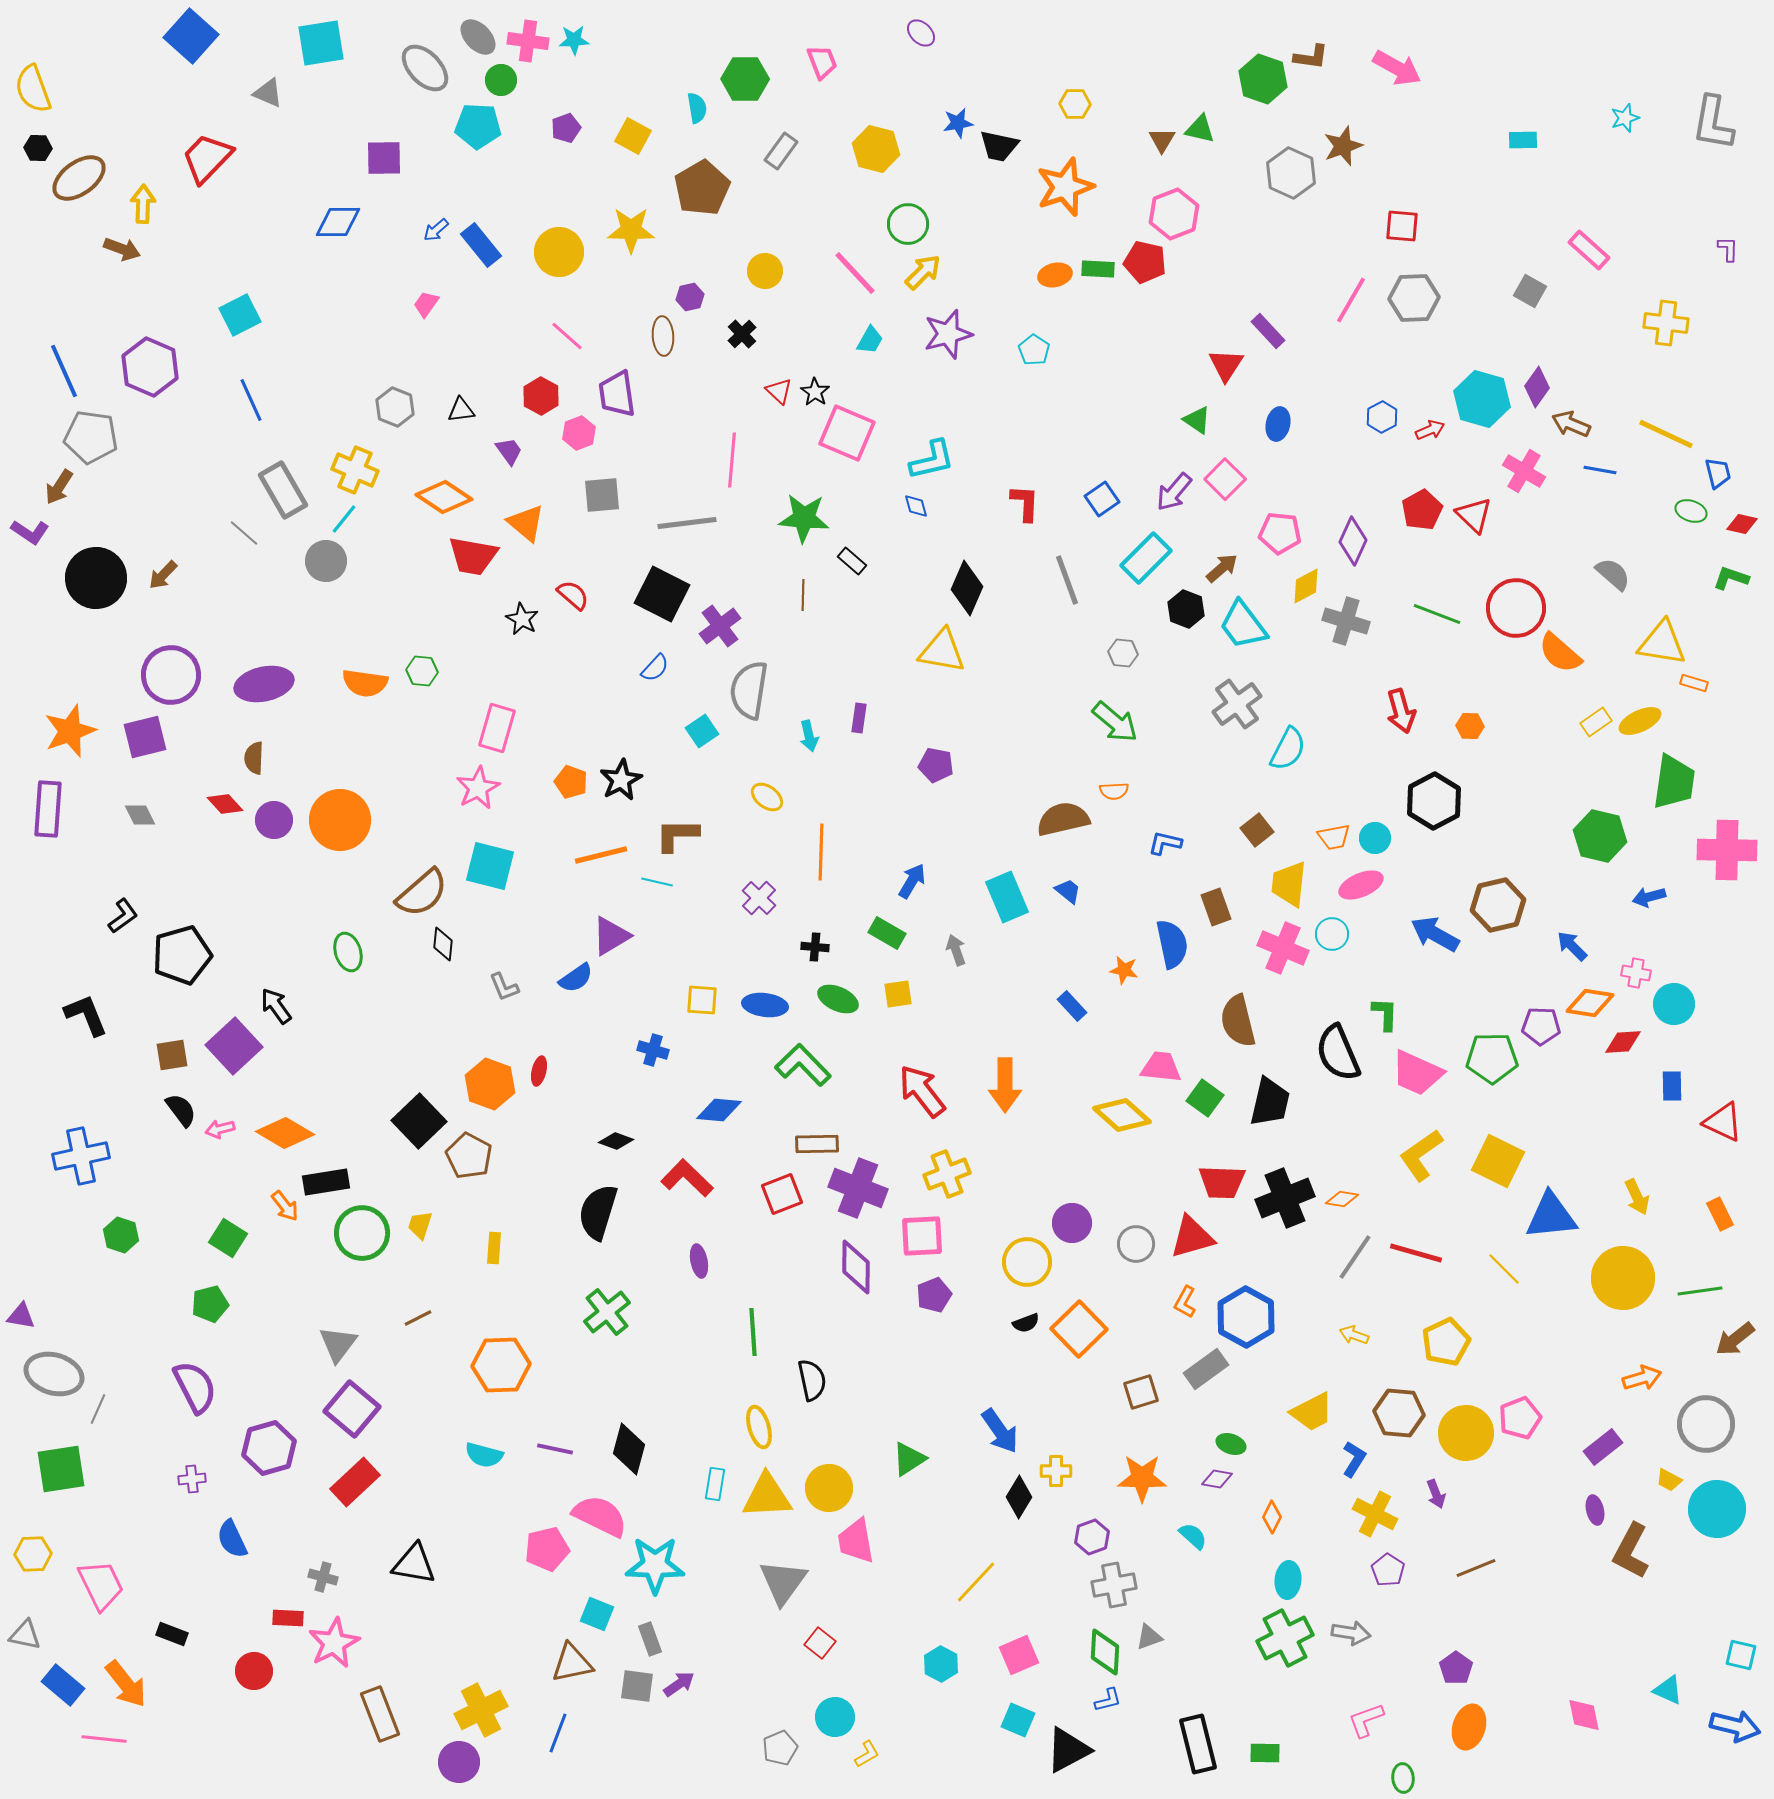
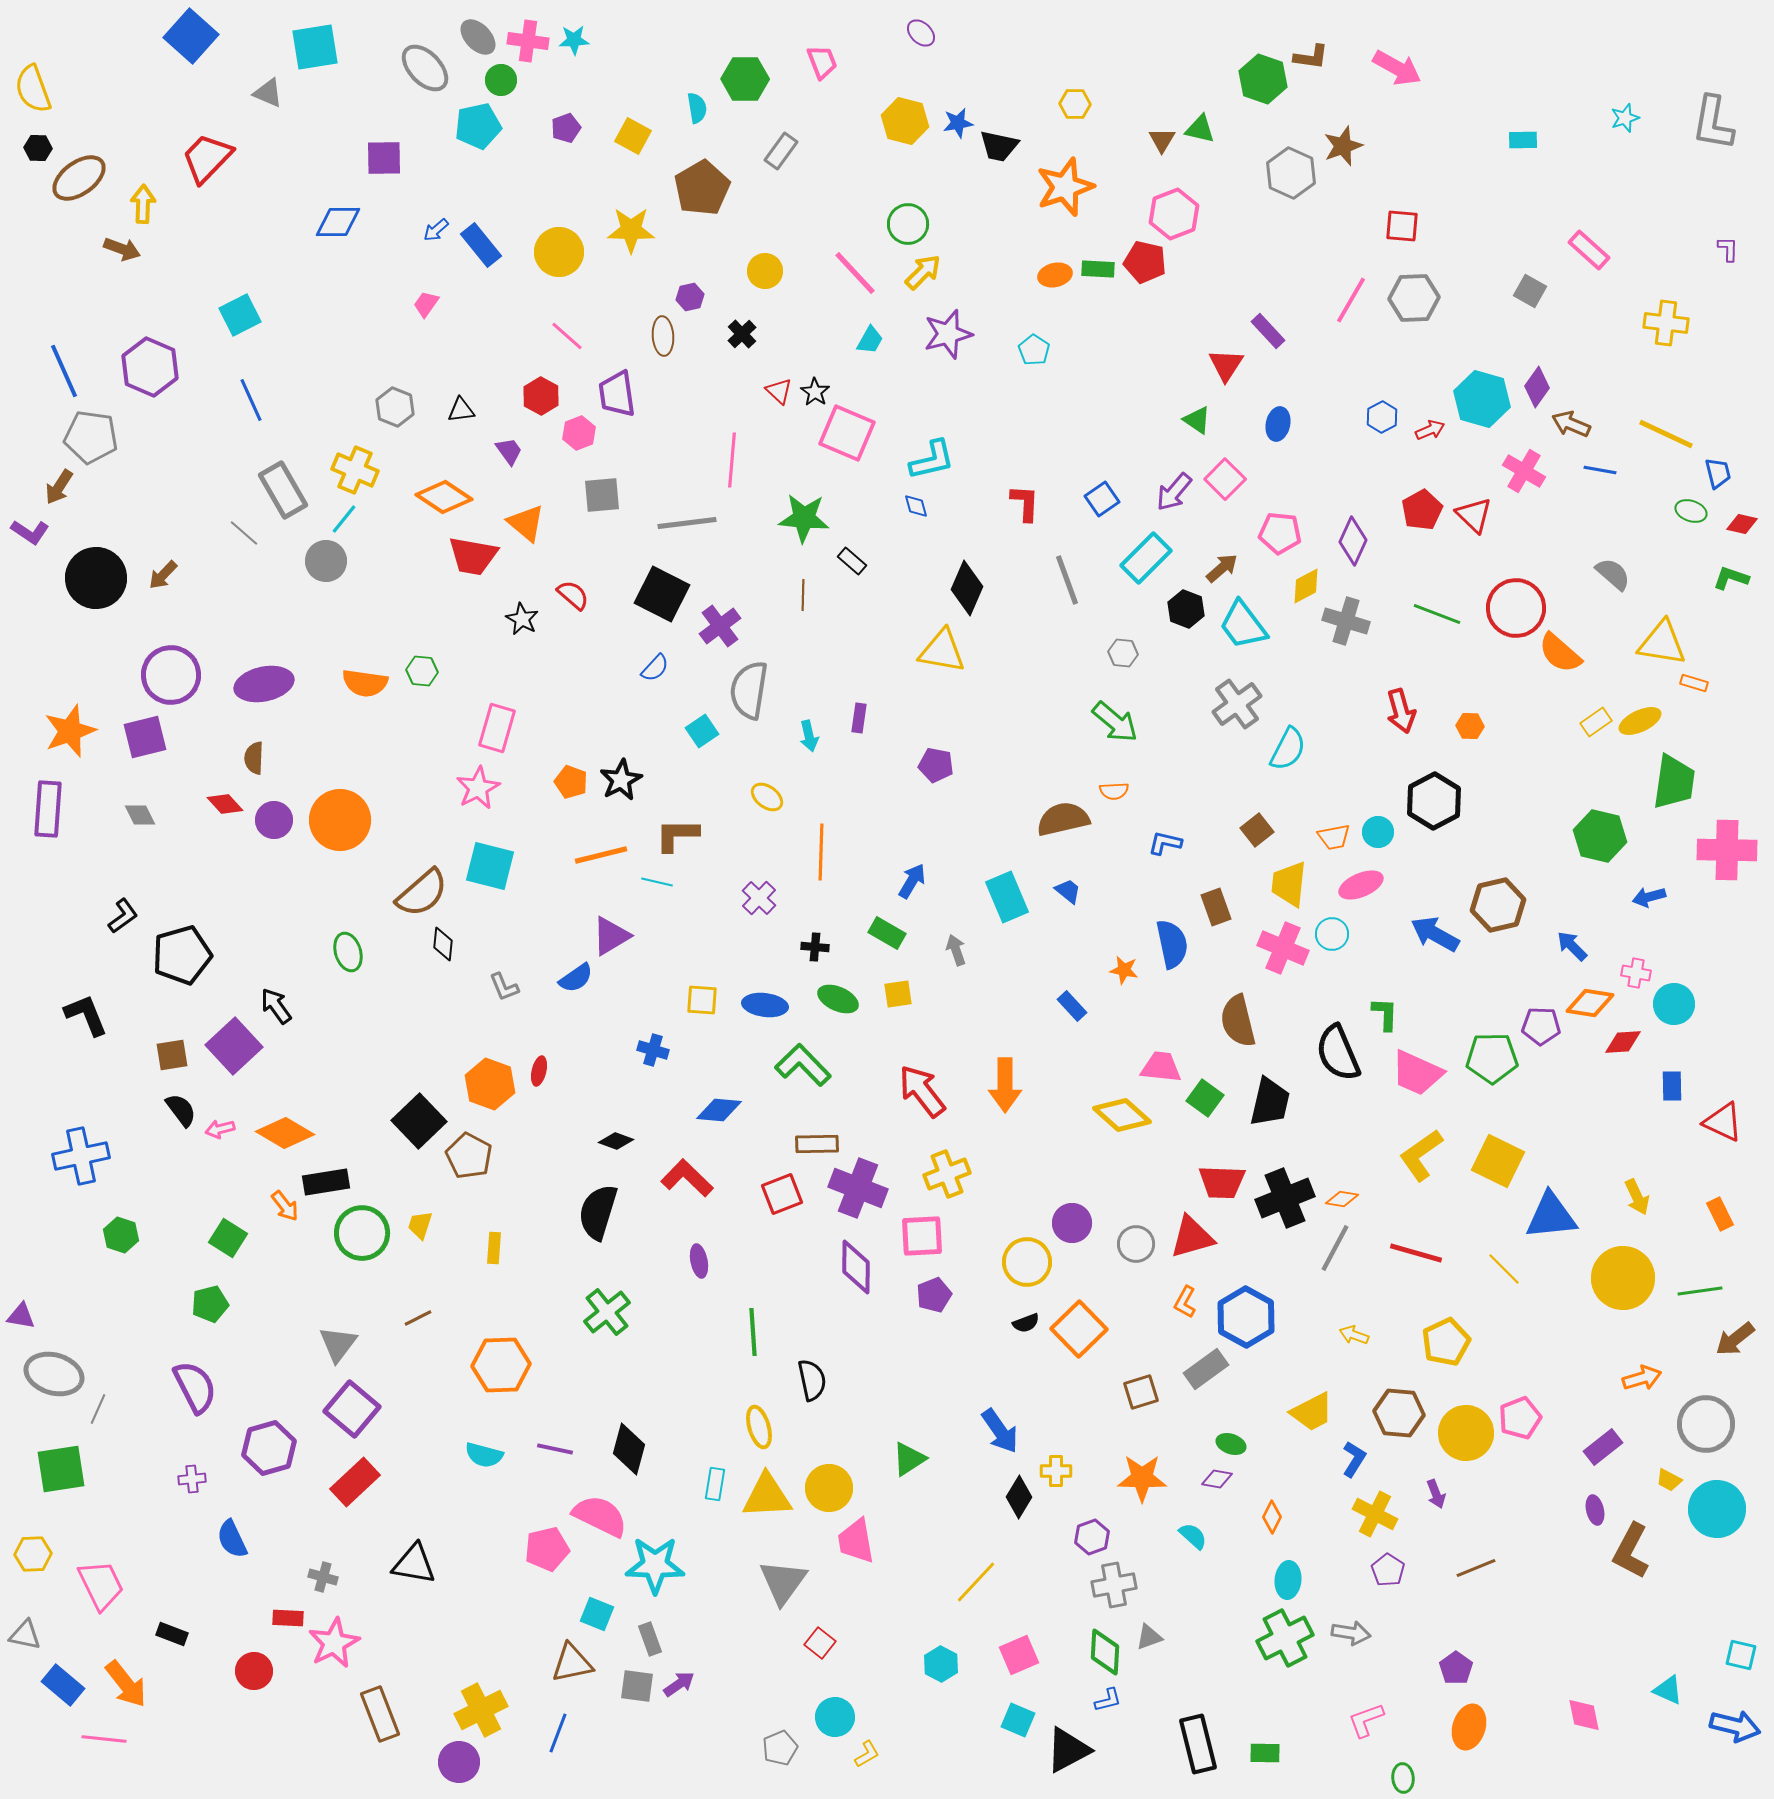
cyan square at (321, 43): moved 6 px left, 4 px down
cyan pentagon at (478, 126): rotated 15 degrees counterclockwise
yellow hexagon at (876, 149): moved 29 px right, 28 px up
cyan circle at (1375, 838): moved 3 px right, 6 px up
gray line at (1355, 1257): moved 20 px left, 9 px up; rotated 6 degrees counterclockwise
